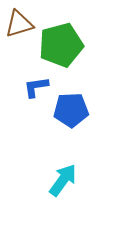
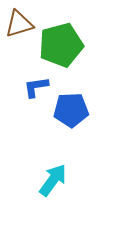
cyan arrow: moved 10 px left
